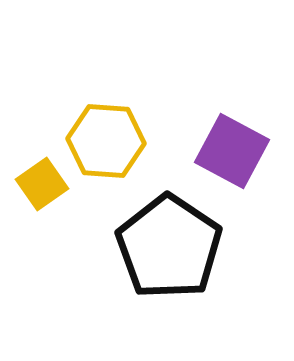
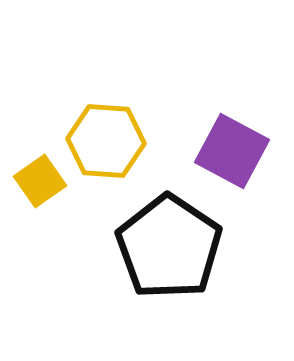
yellow square: moved 2 px left, 3 px up
